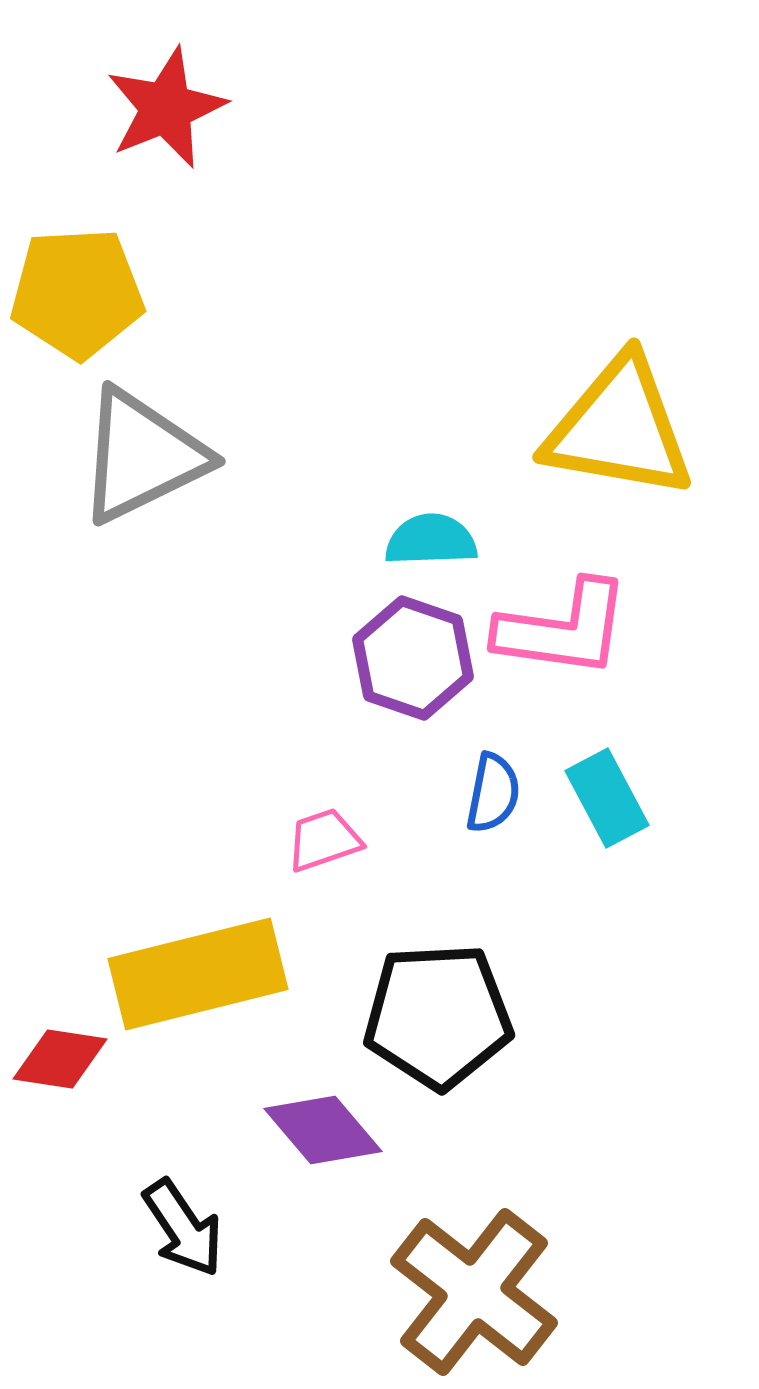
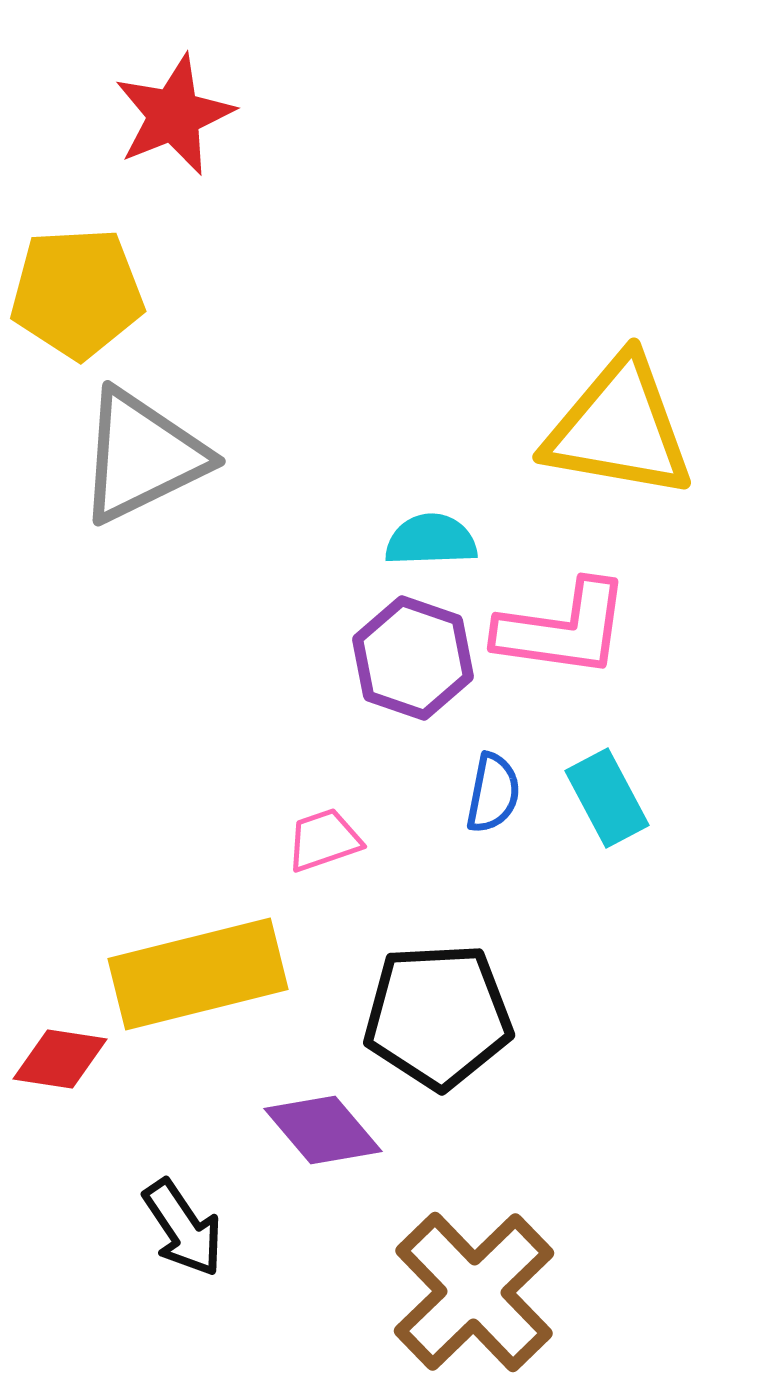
red star: moved 8 px right, 7 px down
brown cross: rotated 8 degrees clockwise
